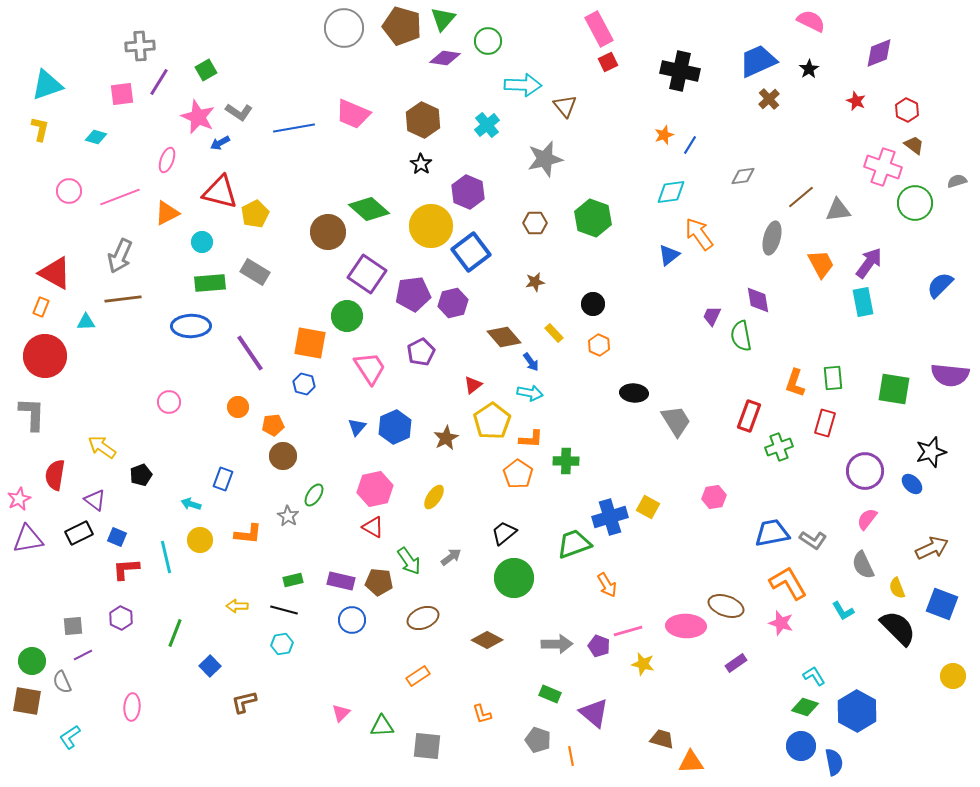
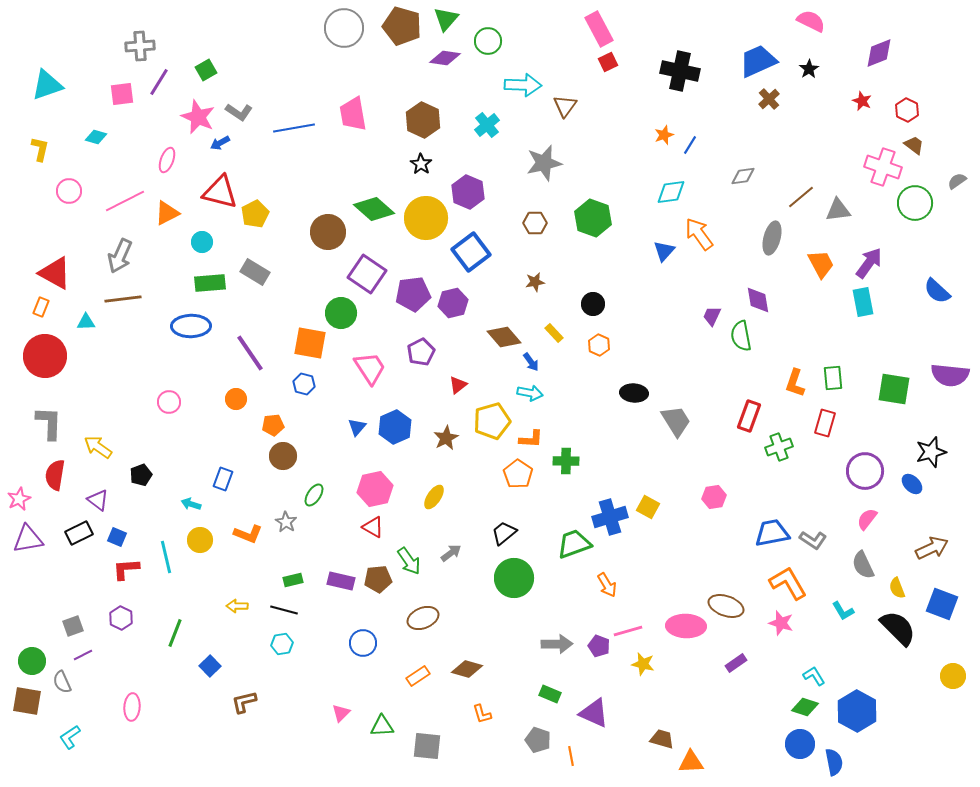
green triangle at (443, 19): moved 3 px right
red star at (856, 101): moved 6 px right
brown triangle at (565, 106): rotated 15 degrees clockwise
pink trapezoid at (353, 114): rotated 57 degrees clockwise
yellow L-shape at (40, 129): moved 20 px down
gray star at (545, 159): moved 1 px left, 4 px down
gray semicircle at (957, 181): rotated 18 degrees counterclockwise
pink line at (120, 197): moved 5 px right, 4 px down; rotated 6 degrees counterclockwise
green diamond at (369, 209): moved 5 px right
yellow circle at (431, 226): moved 5 px left, 8 px up
blue triangle at (669, 255): moved 5 px left, 4 px up; rotated 10 degrees counterclockwise
blue semicircle at (940, 285): moved 3 px left, 6 px down; rotated 92 degrees counterclockwise
green circle at (347, 316): moved 6 px left, 3 px up
red triangle at (473, 385): moved 15 px left
orange circle at (238, 407): moved 2 px left, 8 px up
gray L-shape at (32, 414): moved 17 px right, 9 px down
yellow pentagon at (492, 421): rotated 18 degrees clockwise
yellow arrow at (102, 447): moved 4 px left
purple triangle at (95, 500): moved 3 px right
gray star at (288, 516): moved 2 px left, 6 px down
orange L-shape at (248, 534): rotated 16 degrees clockwise
gray arrow at (451, 557): moved 4 px up
brown pentagon at (379, 582): moved 1 px left, 3 px up; rotated 12 degrees counterclockwise
blue circle at (352, 620): moved 11 px right, 23 px down
gray square at (73, 626): rotated 15 degrees counterclockwise
brown diamond at (487, 640): moved 20 px left, 29 px down; rotated 12 degrees counterclockwise
purple triangle at (594, 713): rotated 16 degrees counterclockwise
blue circle at (801, 746): moved 1 px left, 2 px up
